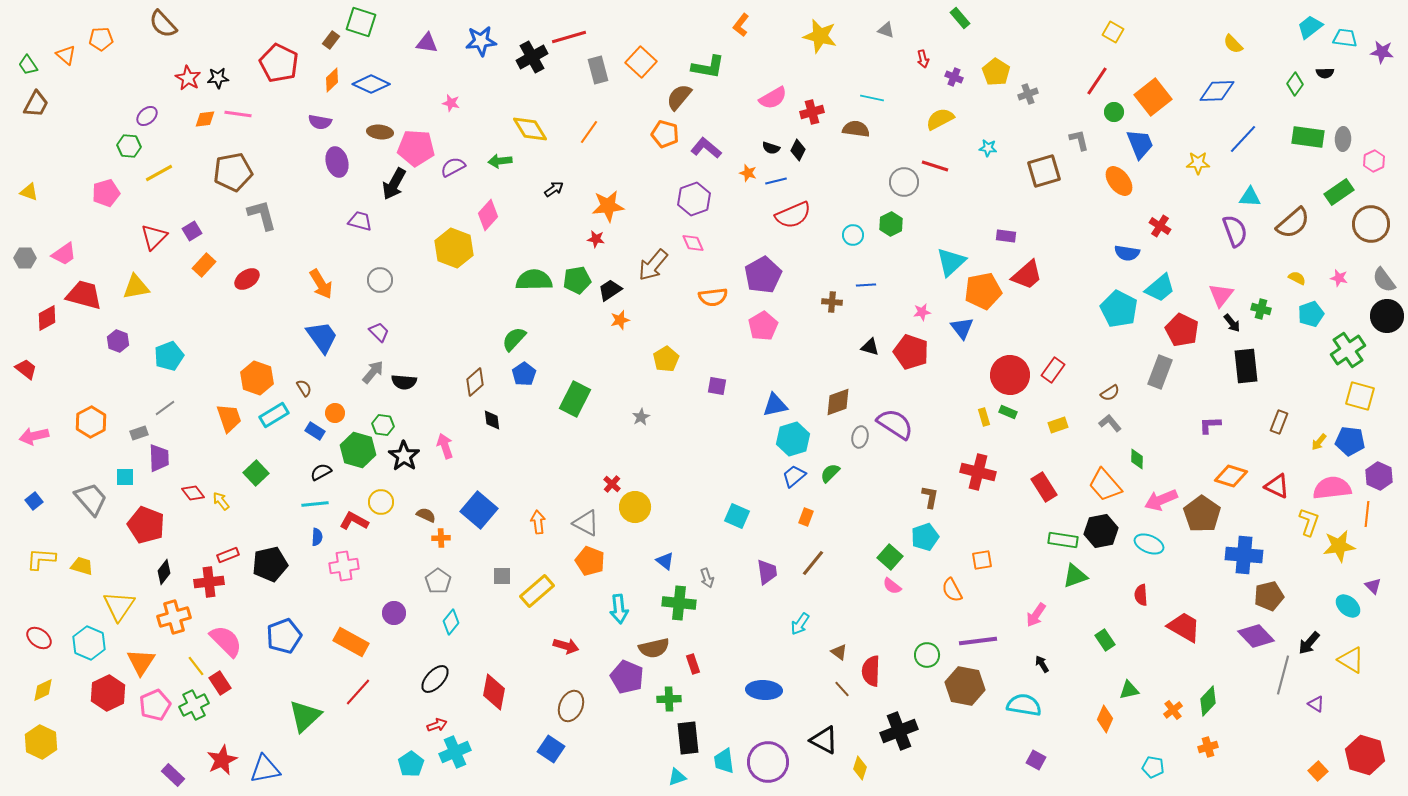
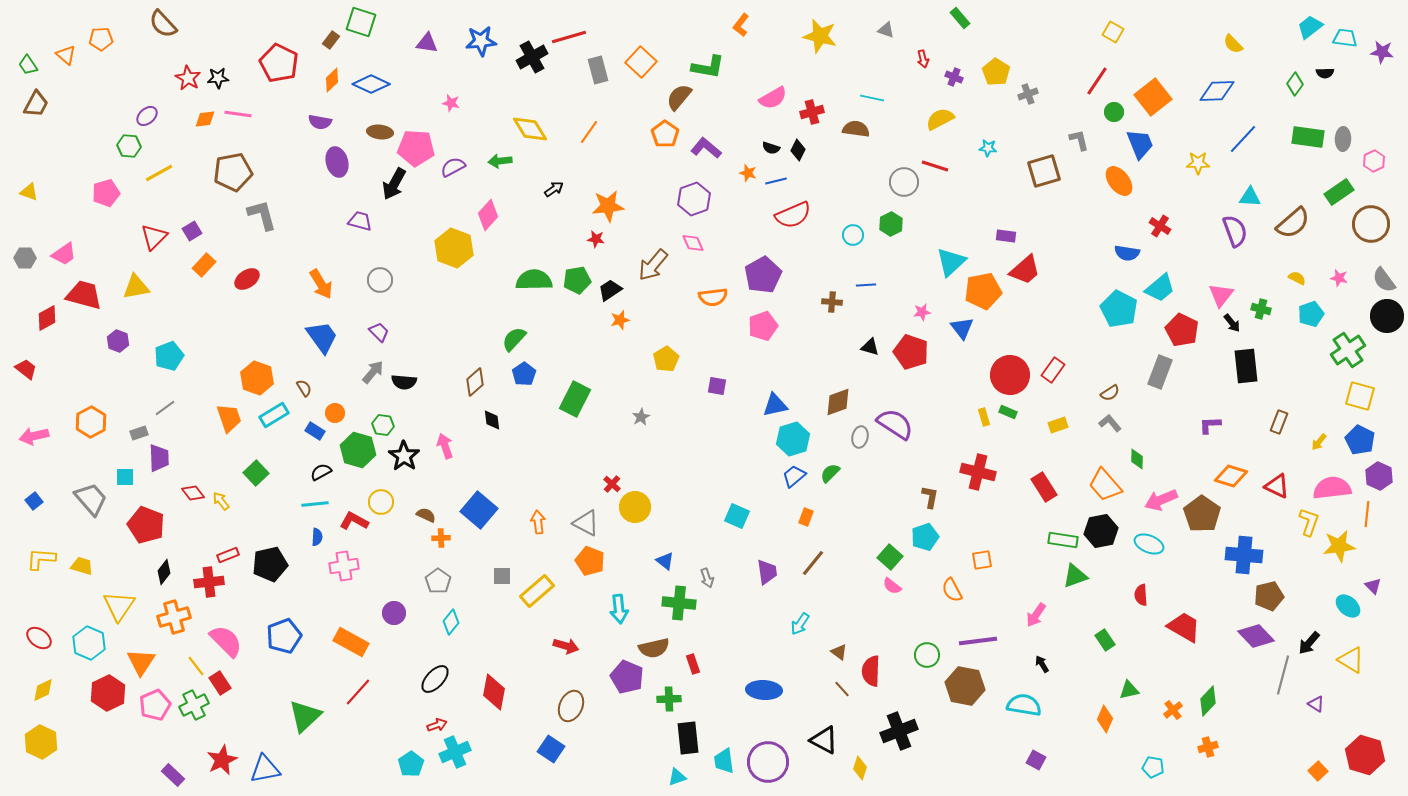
orange pentagon at (665, 134): rotated 20 degrees clockwise
red trapezoid at (1027, 275): moved 2 px left, 5 px up
pink pentagon at (763, 326): rotated 12 degrees clockwise
blue pentagon at (1350, 441): moved 10 px right, 1 px up; rotated 20 degrees clockwise
